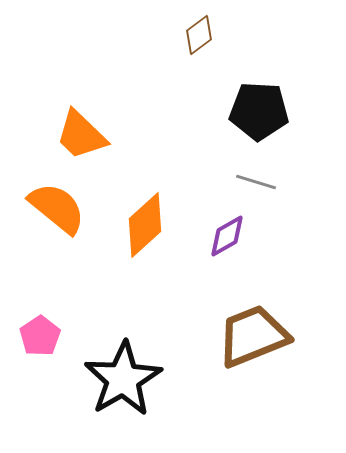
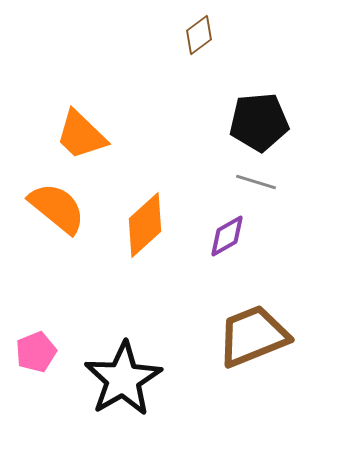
black pentagon: moved 11 px down; rotated 8 degrees counterclockwise
pink pentagon: moved 4 px left, 16 px down; rotated 12 degrees clockwise
